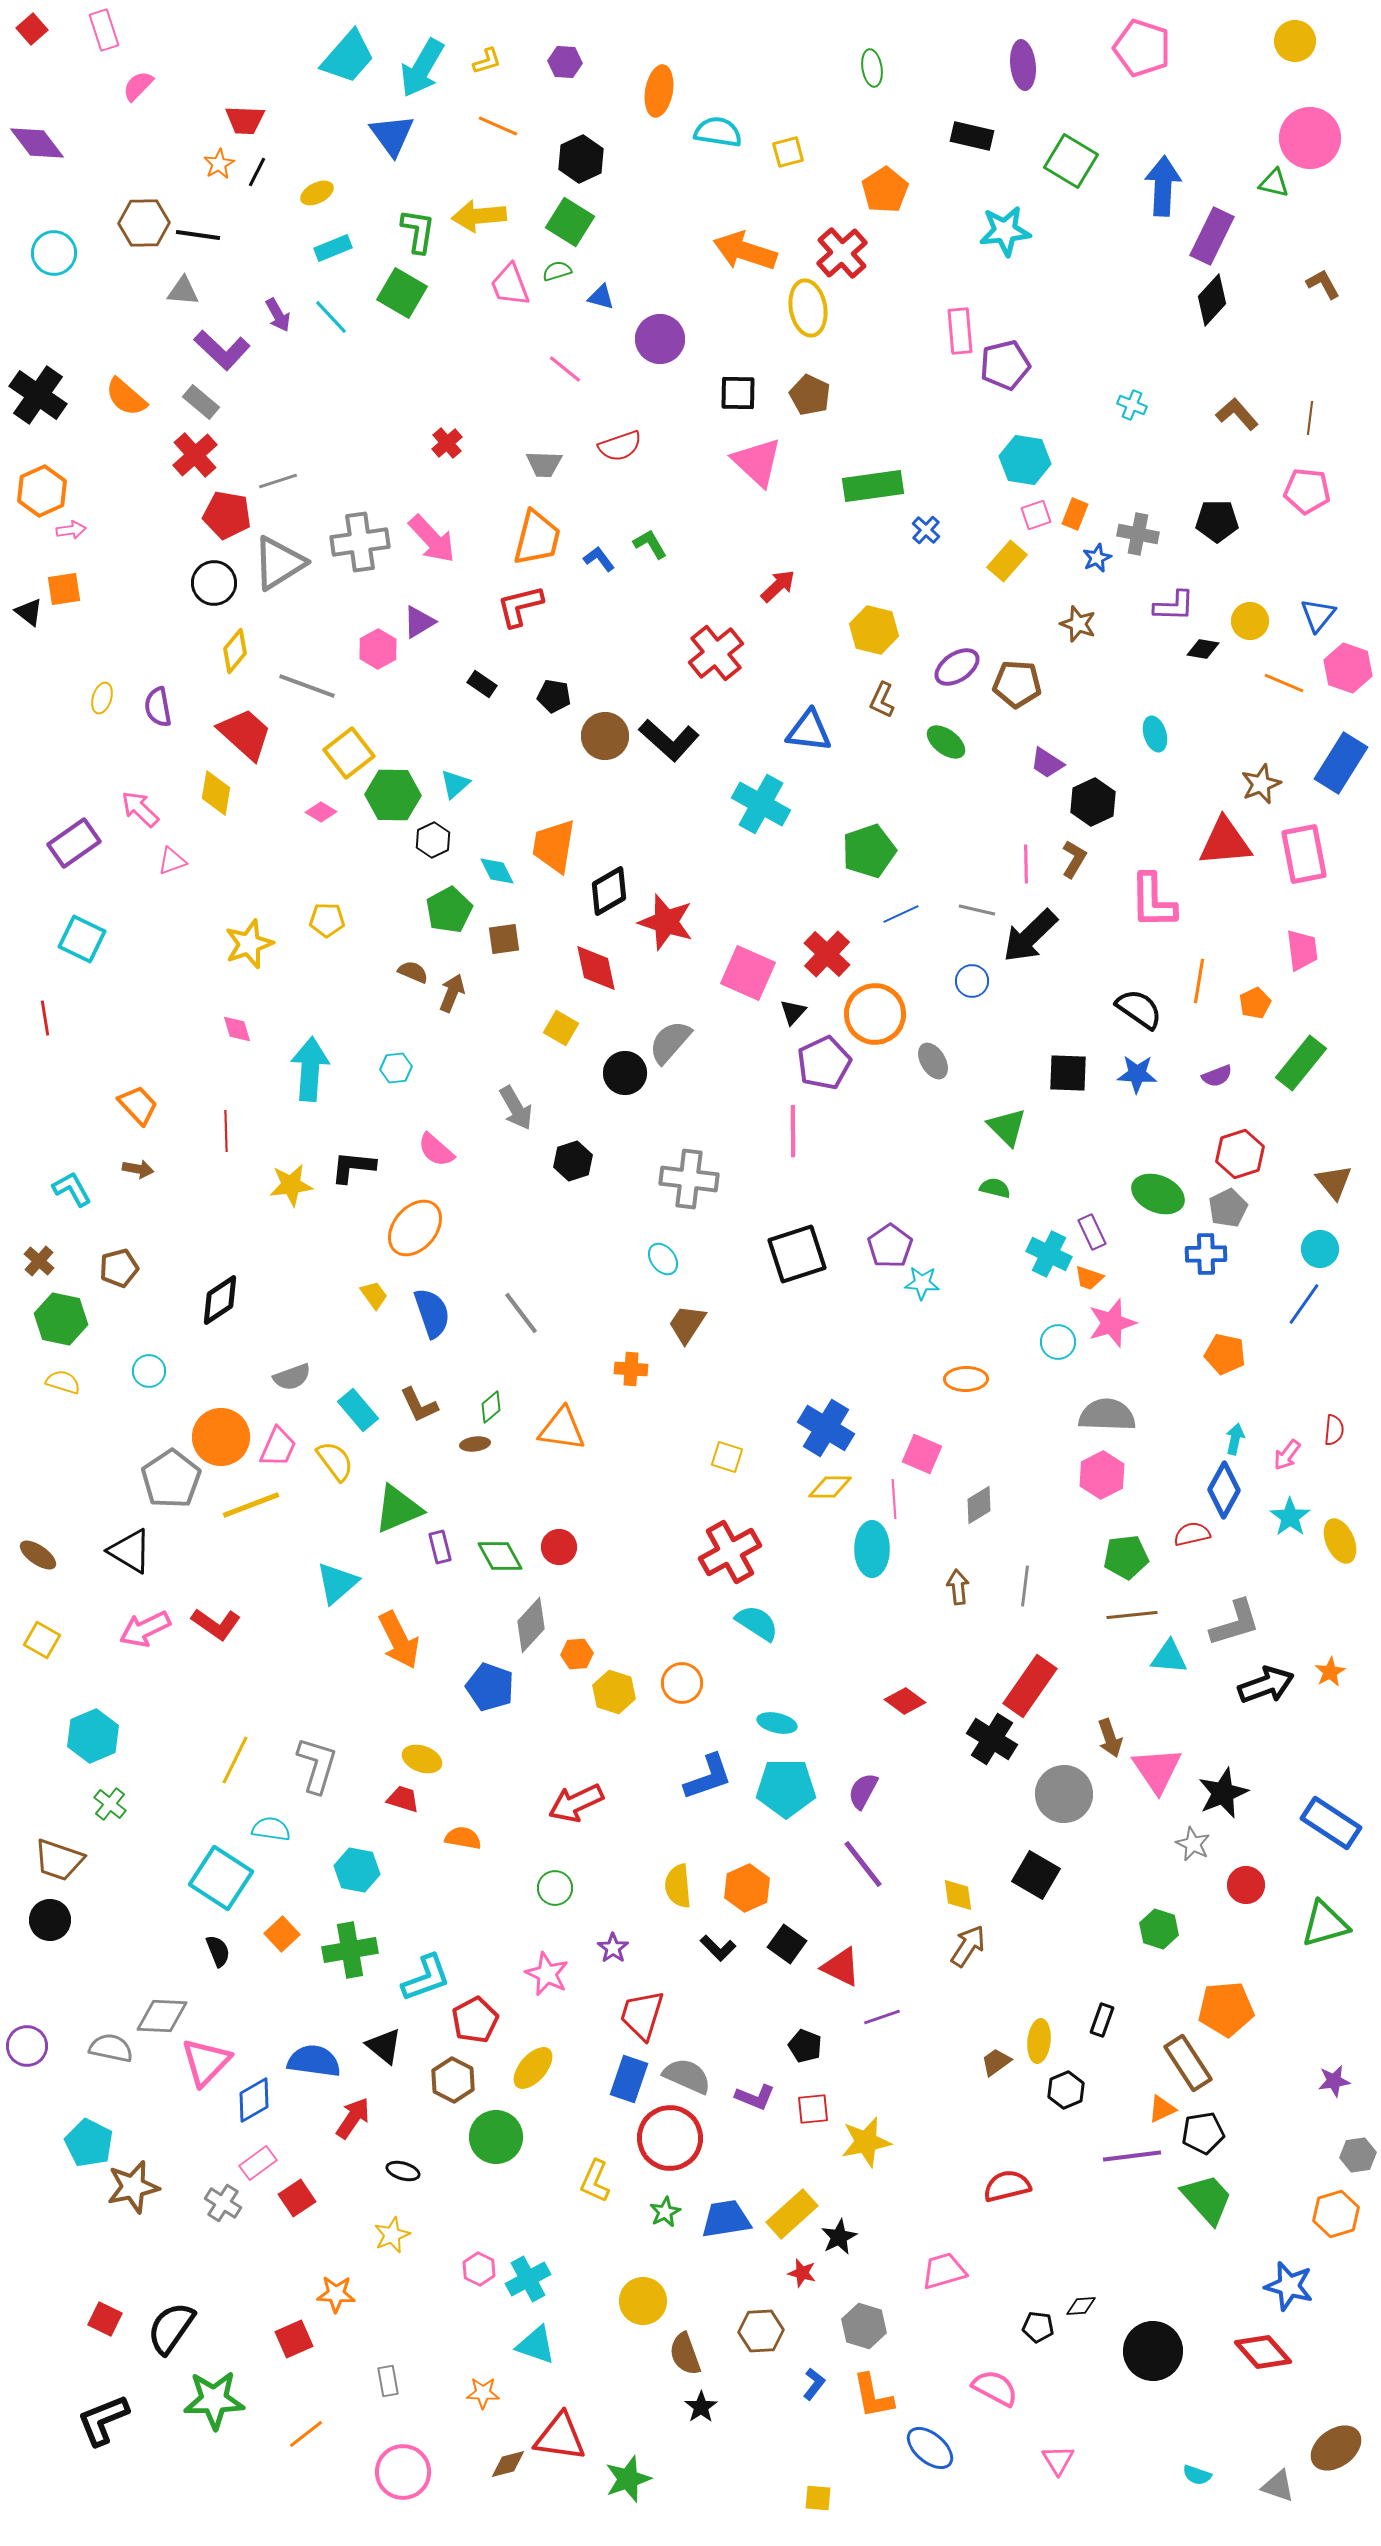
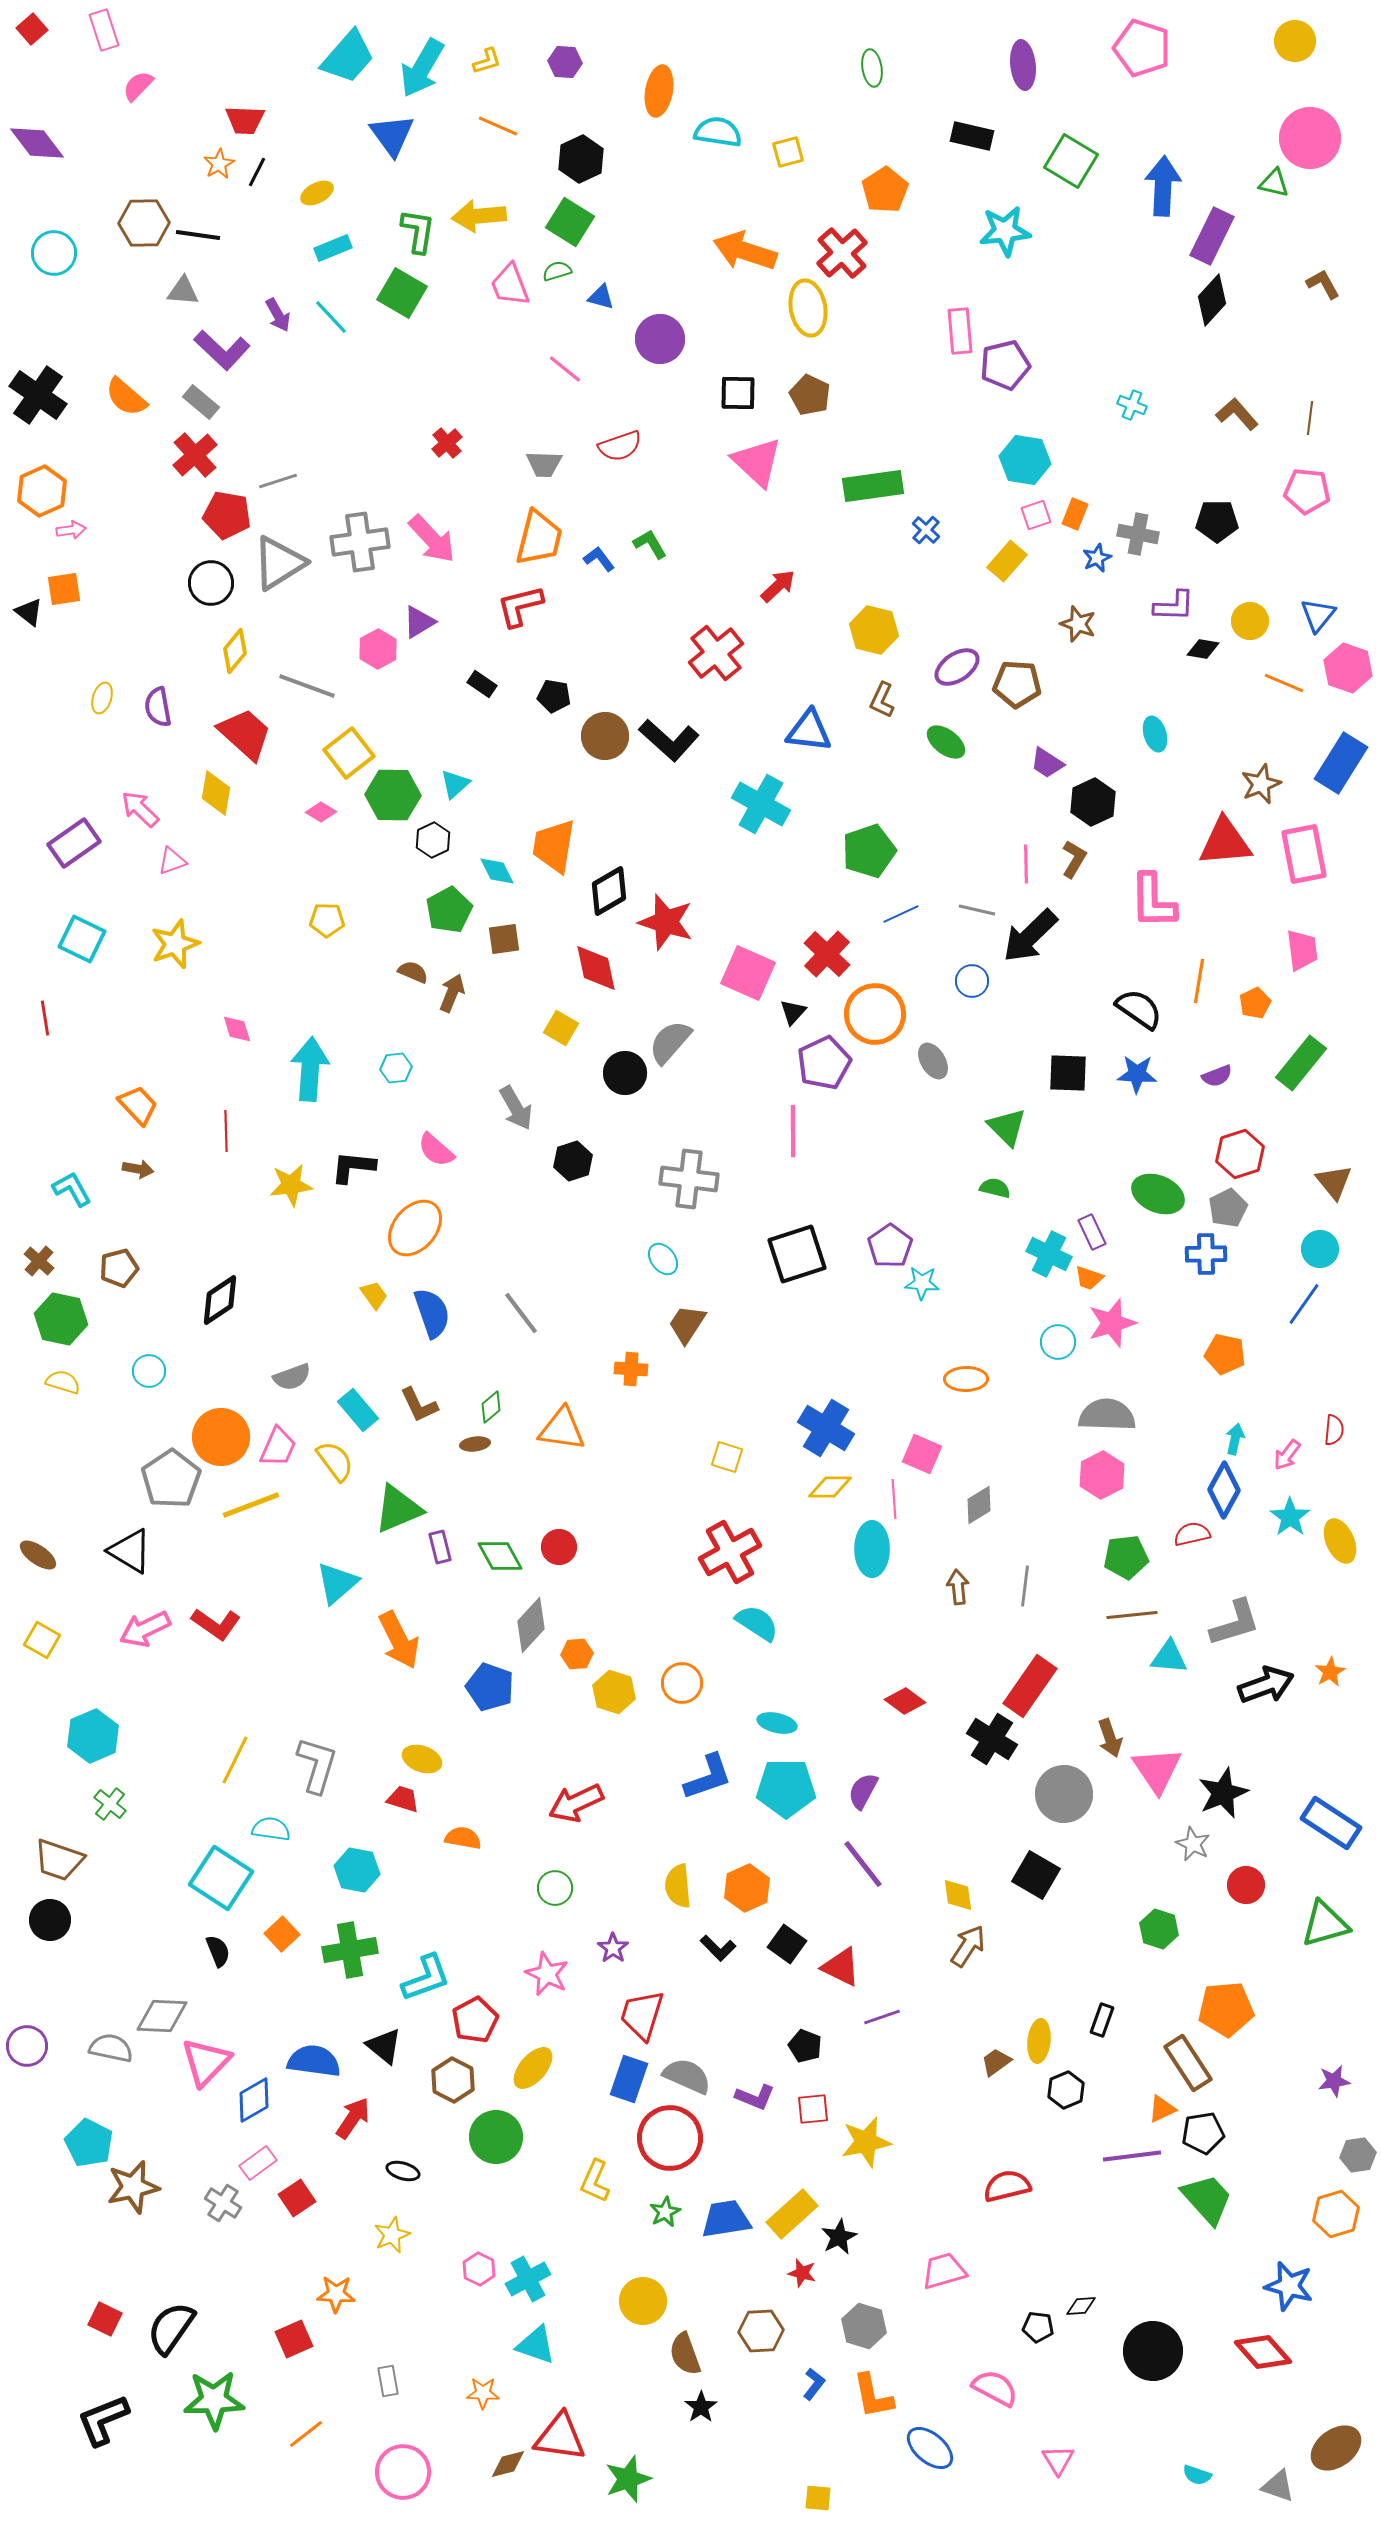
orange trapezoid at (537, 538): moved 2 px right
black circle at (214, 583): moved 3 px left
yellow star at (249, 944): moved 74 px left
